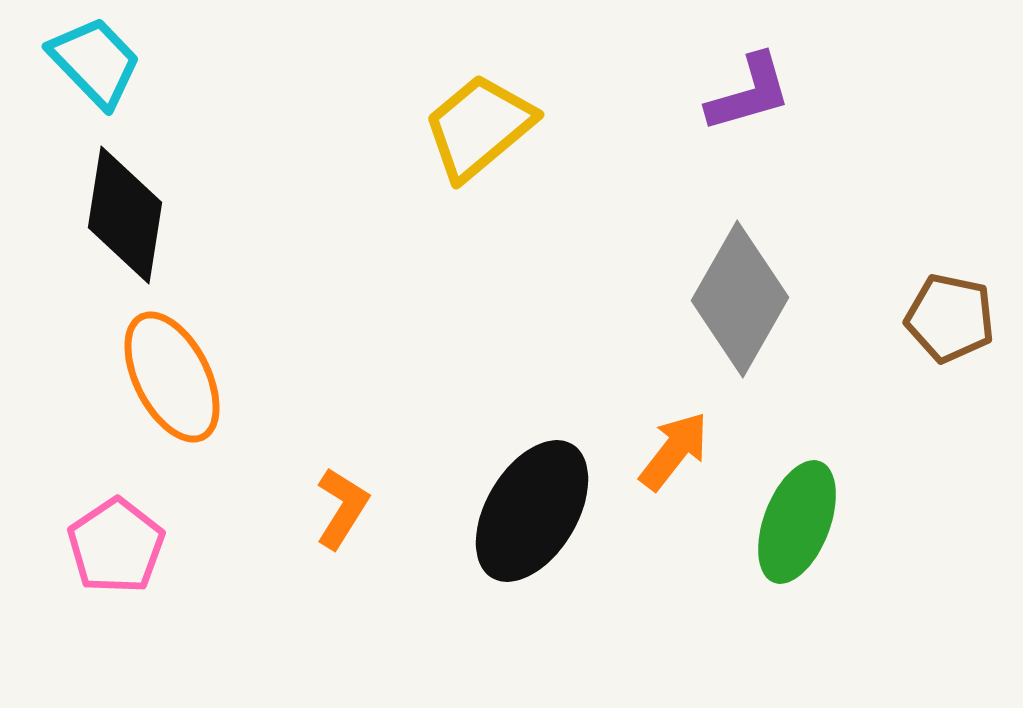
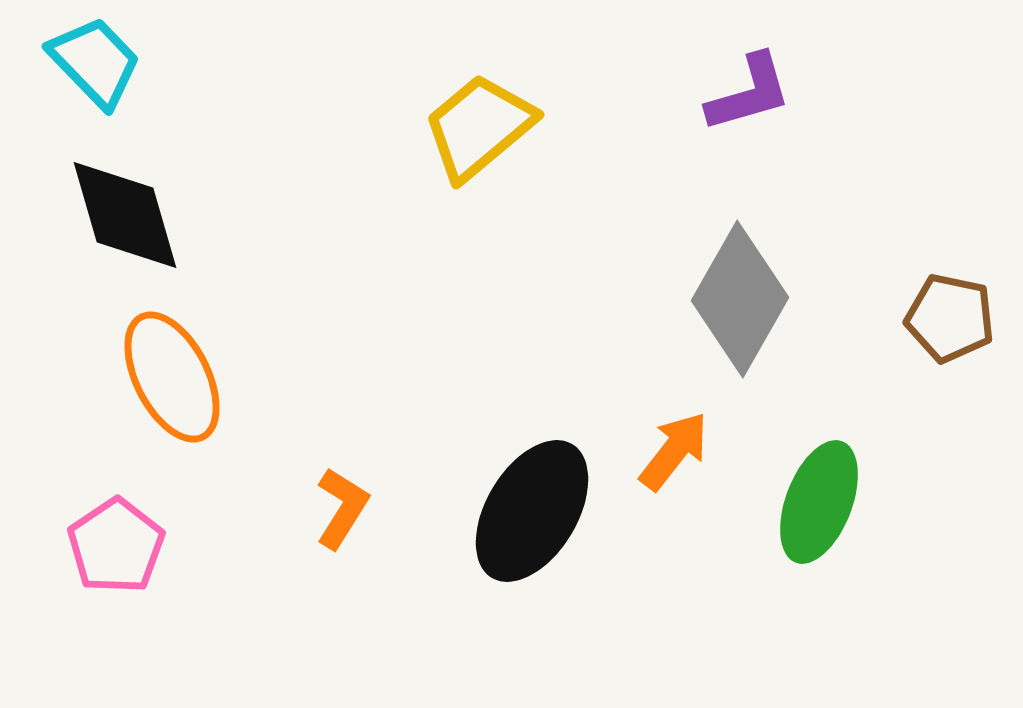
black diamond: rotated 25 degrees counterclockwise
green ellipse: moved 22 px right, 20 px up
